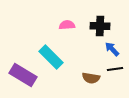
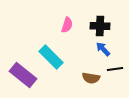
pink semicircle: rotated 112 degrees clockwise
blue arrow: moved 9 px left
purple rectangle: rotated 8 degrees clockwise
